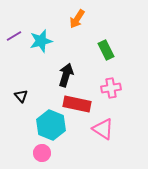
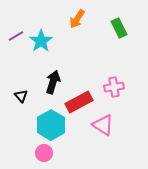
purple line: moved 2 px right
cyan star: rotated 20 degrees counterclockwise
green rectangle: moved 13 px right, 22 px up
black arrow: moved 13 px left, 7 px down
pink cross: moved 3 px right, 1 px up
red rectangle: moved 2 px right, 2 px up; rotated 40 degrees counterclockwise
cyan hexagon: rotated 8 degrees clockwise
pink triangle: moved 4 px up
pink circle: moved 2 px right
